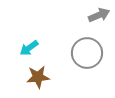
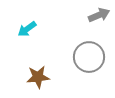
cyan arrow: moved 2 px left, 19 px up
gray circle: moved 2 px right, 4 px down
